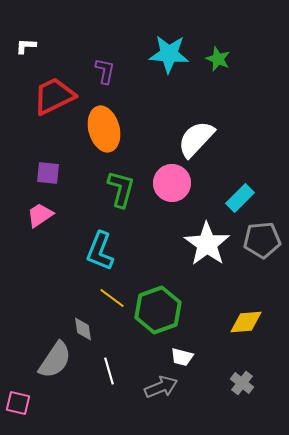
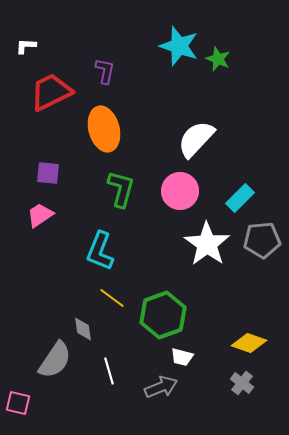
cyan star: moved 10 px right, 8 px up; rotated 15 degrees clockwise
red trapezoid: moved 3 px left, 4 px up
pink circle: moved 8 px right, 8 px down
green hexagon: moved 5 px right, 5 px down
yellow diamond: moved 3 px right, 21 px down; rotated 24 degrees clockwise
